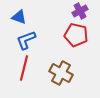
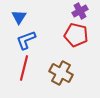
blue triangle: rotated 42 degrees clockwise
